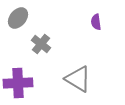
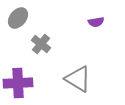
purple semicircle: rotated 91 degrees counterclockwise
